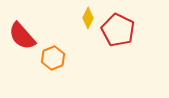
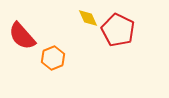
yellow diamond: rotated 50 degrees counterclockwise
